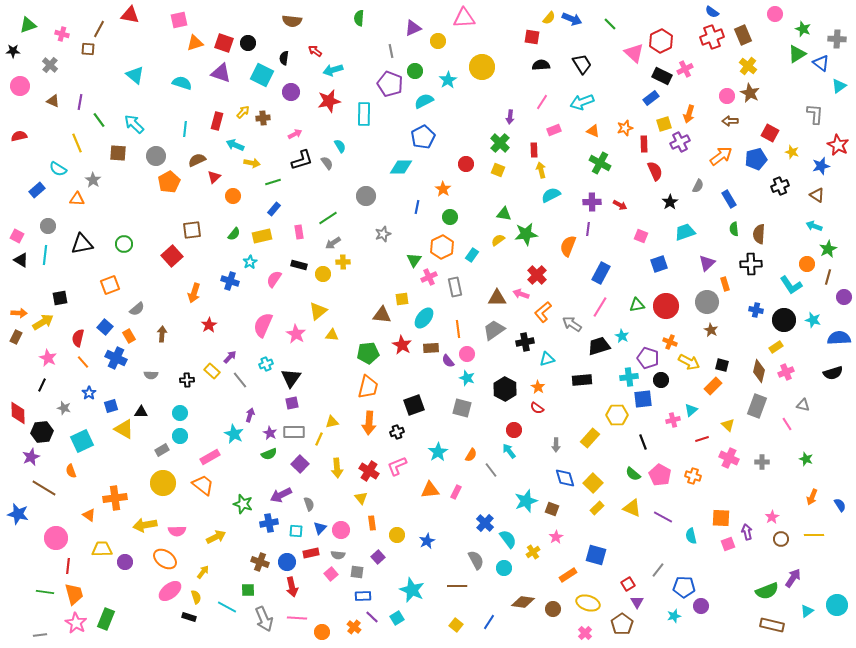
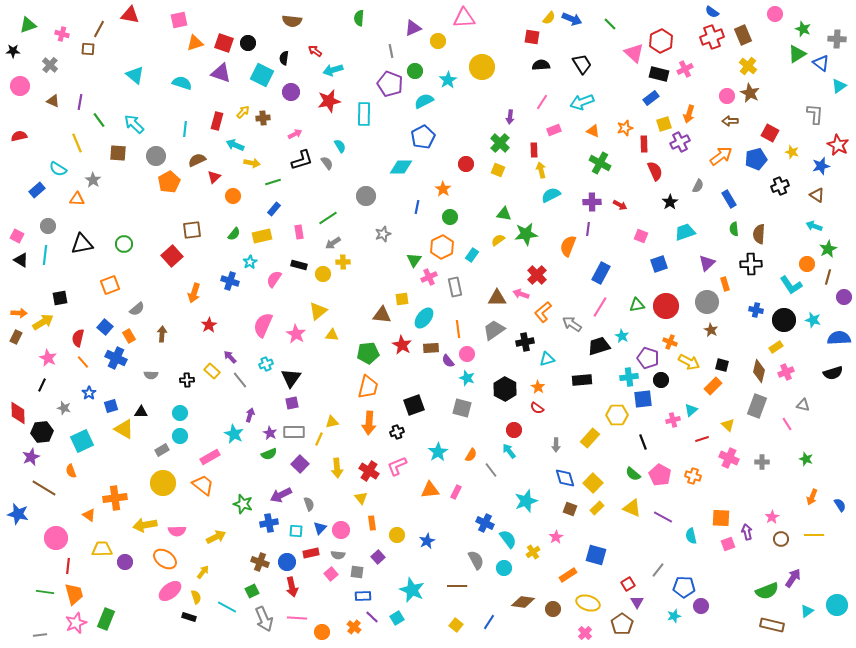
black rectangle at (662, 76): moved 3 px left, 2 px up; rotated 12 degrees counterclockwise
purple arrow at (230, 357): rotated 88 degrees counterclockwise
brown square at (552, 509): moved 18 px right
blue cross at (485, 523): rotated 18 degrees counterclockwise
green square at (248, 590): moved 4 px right, 1 px down; rotated 24 degrees counterclockwise
pink star at (76, 623): rotated 20 degrees clockwise
